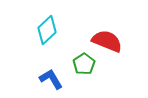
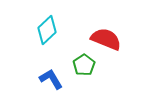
red semicircle: moved 1 px left, 2 px up
green pentagon: moved 1 px down
